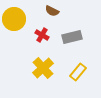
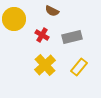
yellow cross: moved 2 px right, 3 px up
yellow rectangle: moved 1 px right, 5 px up
